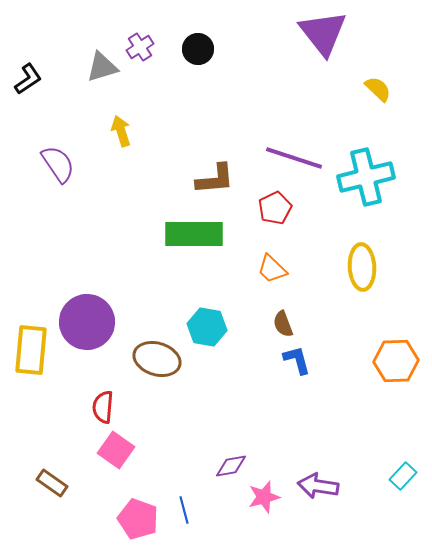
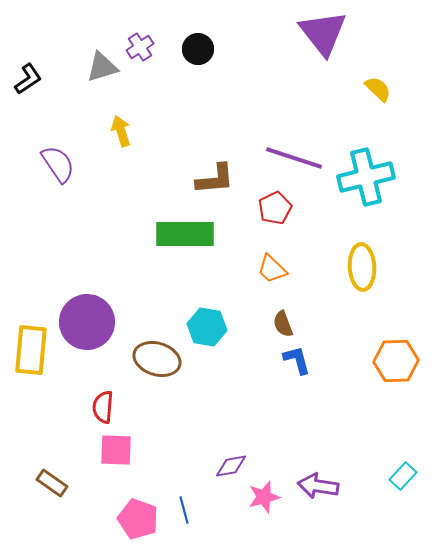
green rectangle: moved 9 px left
pink square: rotated 33 degrees counterclockwise
